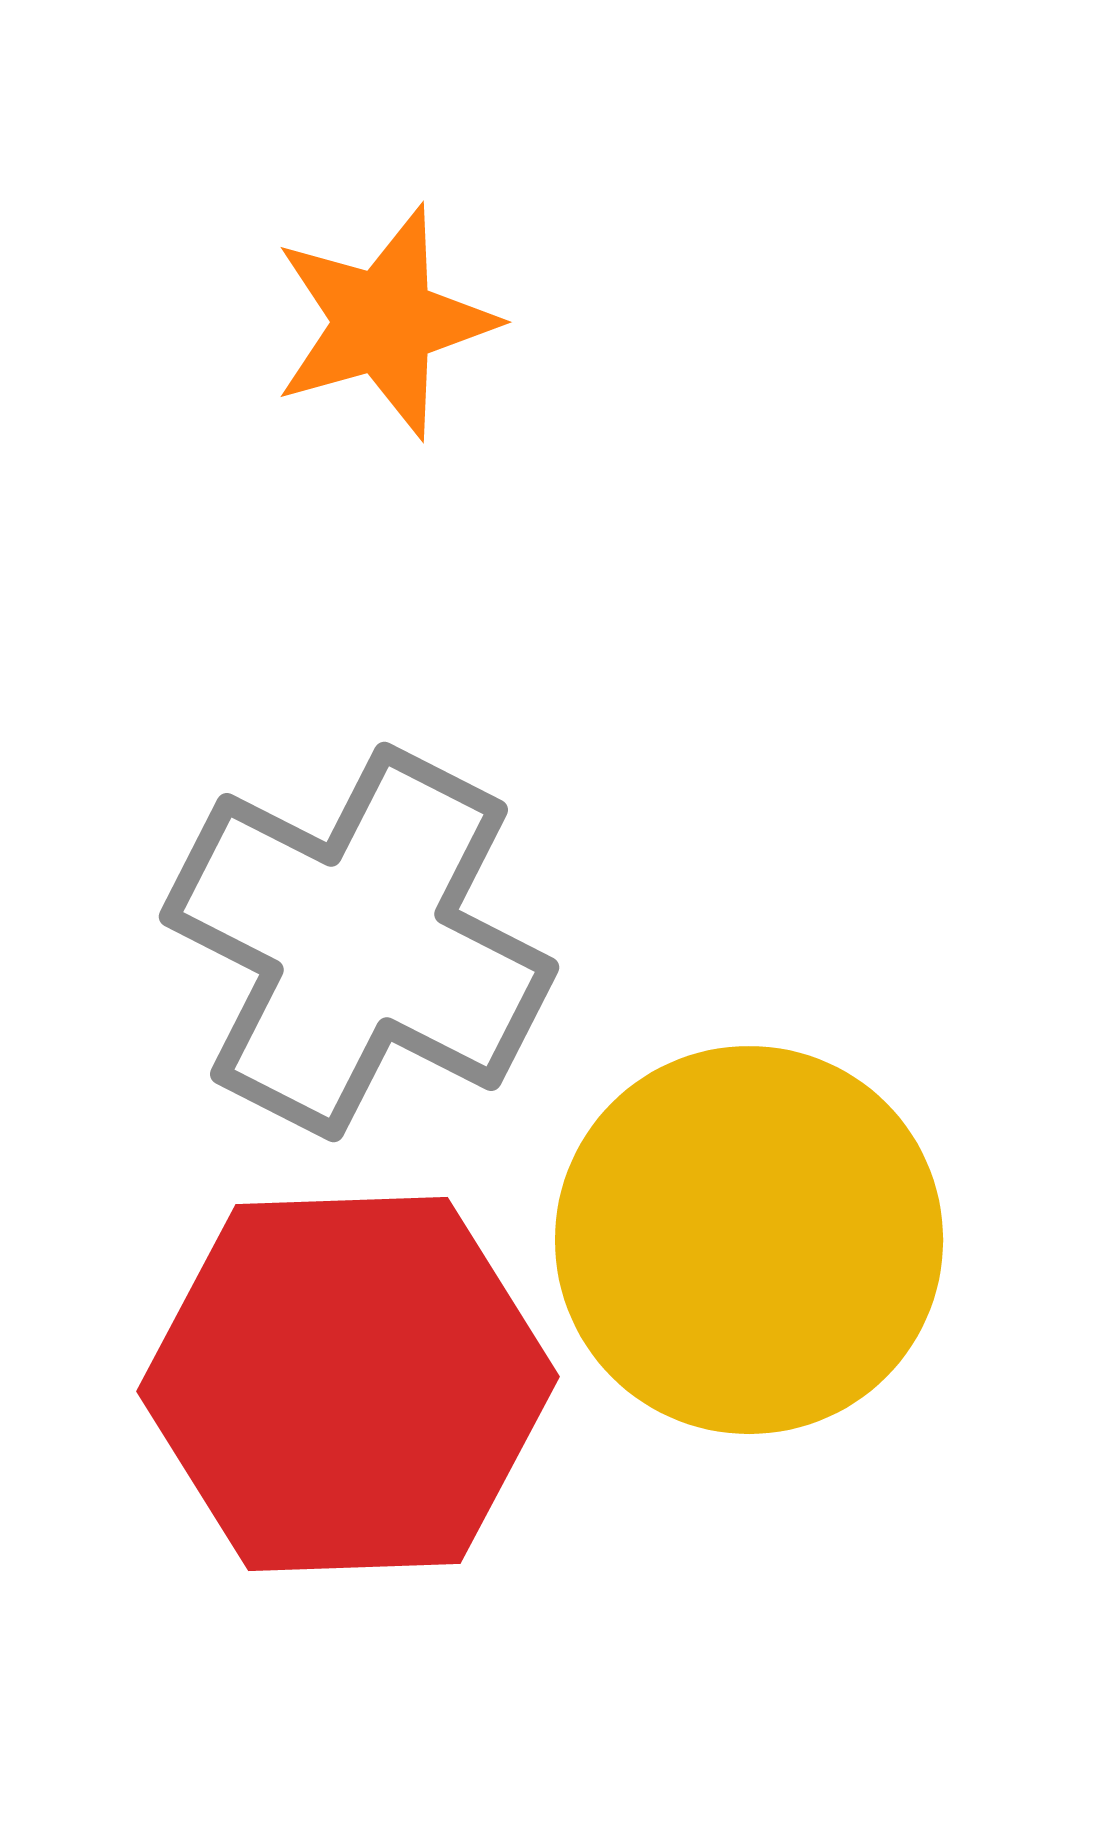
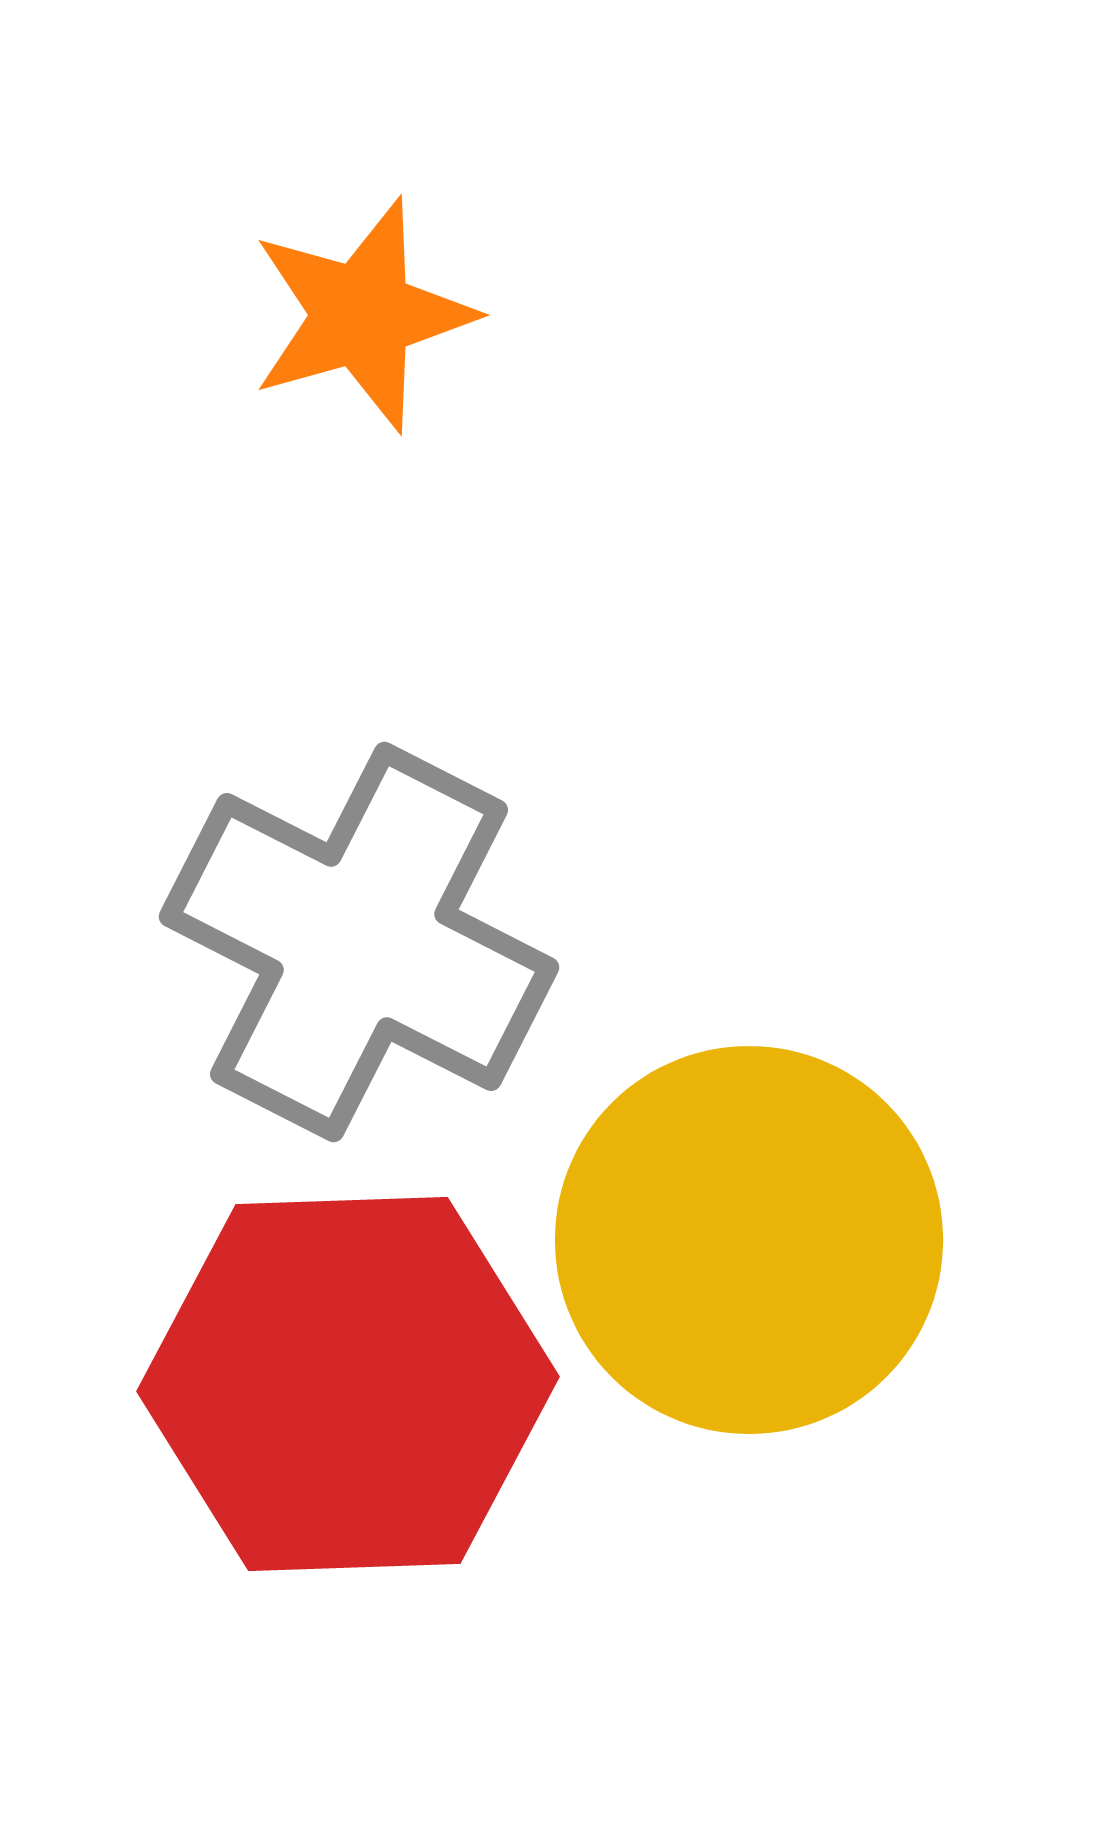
orange star: moved 22 px left, 7 px up
